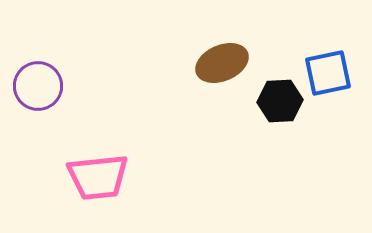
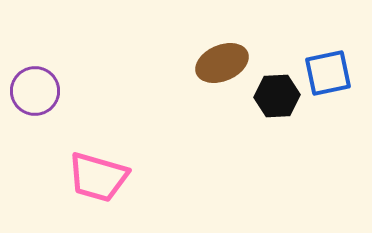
purple circle: moved 3 px left, 5 px down
black hexagon: moved 3 px left, 5 px up
pink trapezoid: rotated 22 degrees clockwise
